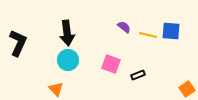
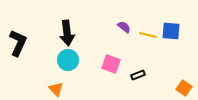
orange square: moved 3 px left, 1 px up; rotated 21 degrees counterclockwise
